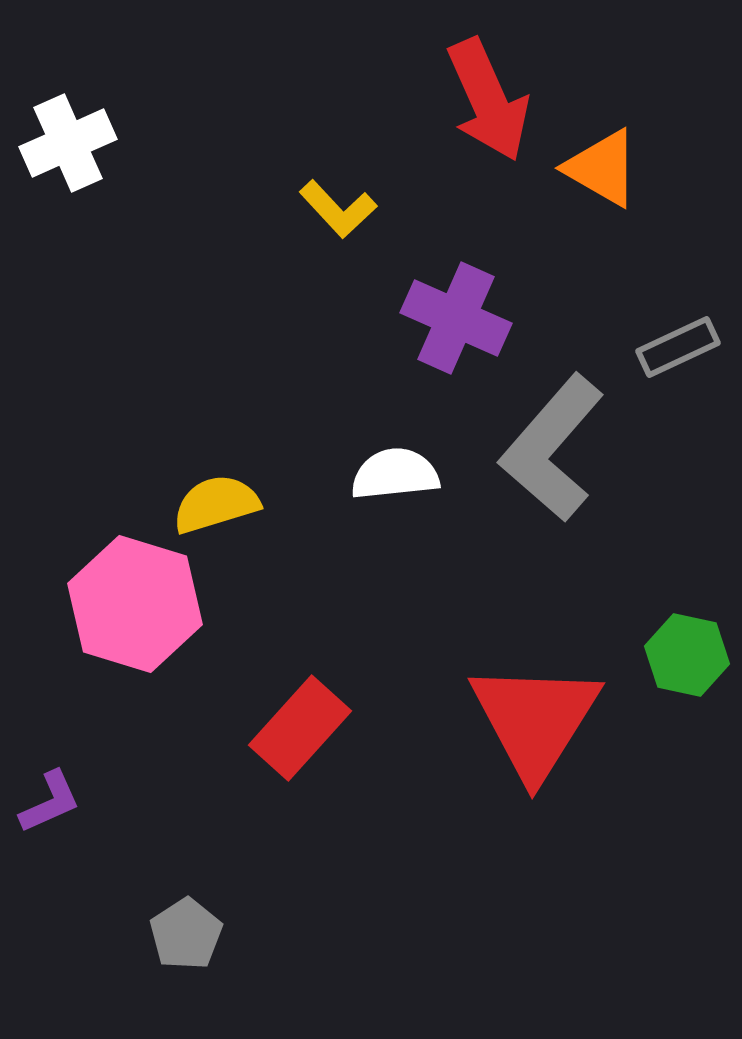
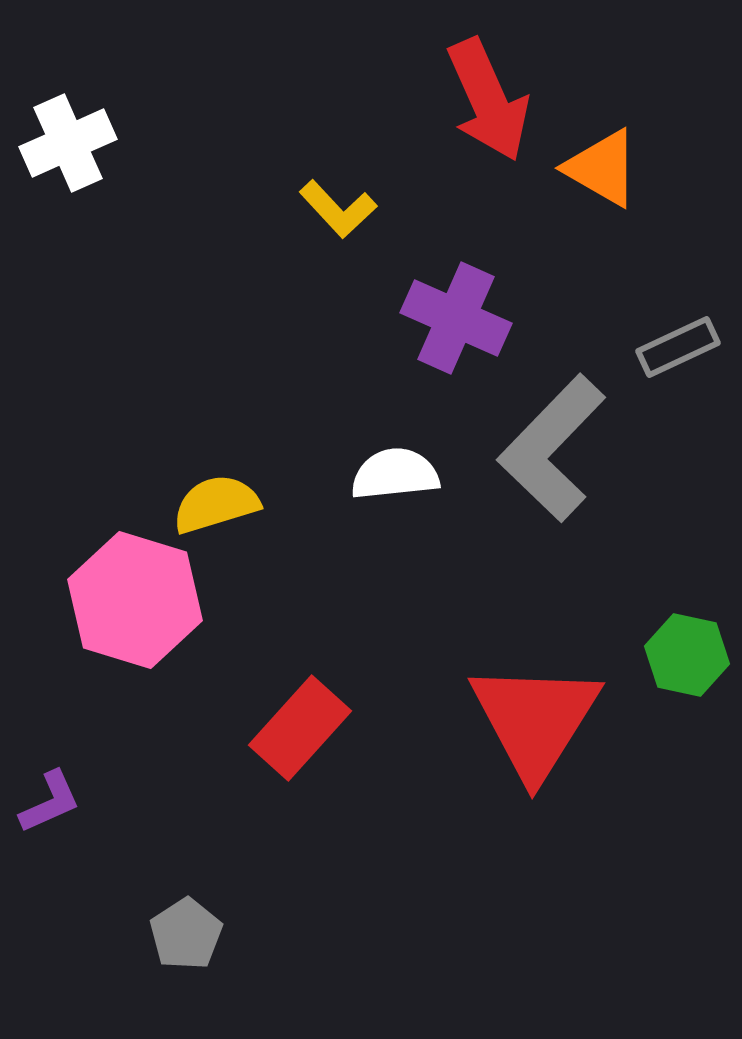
gray L-shape: rotated 3 degrees clockwise
pink hexagon: moved 4 px up
